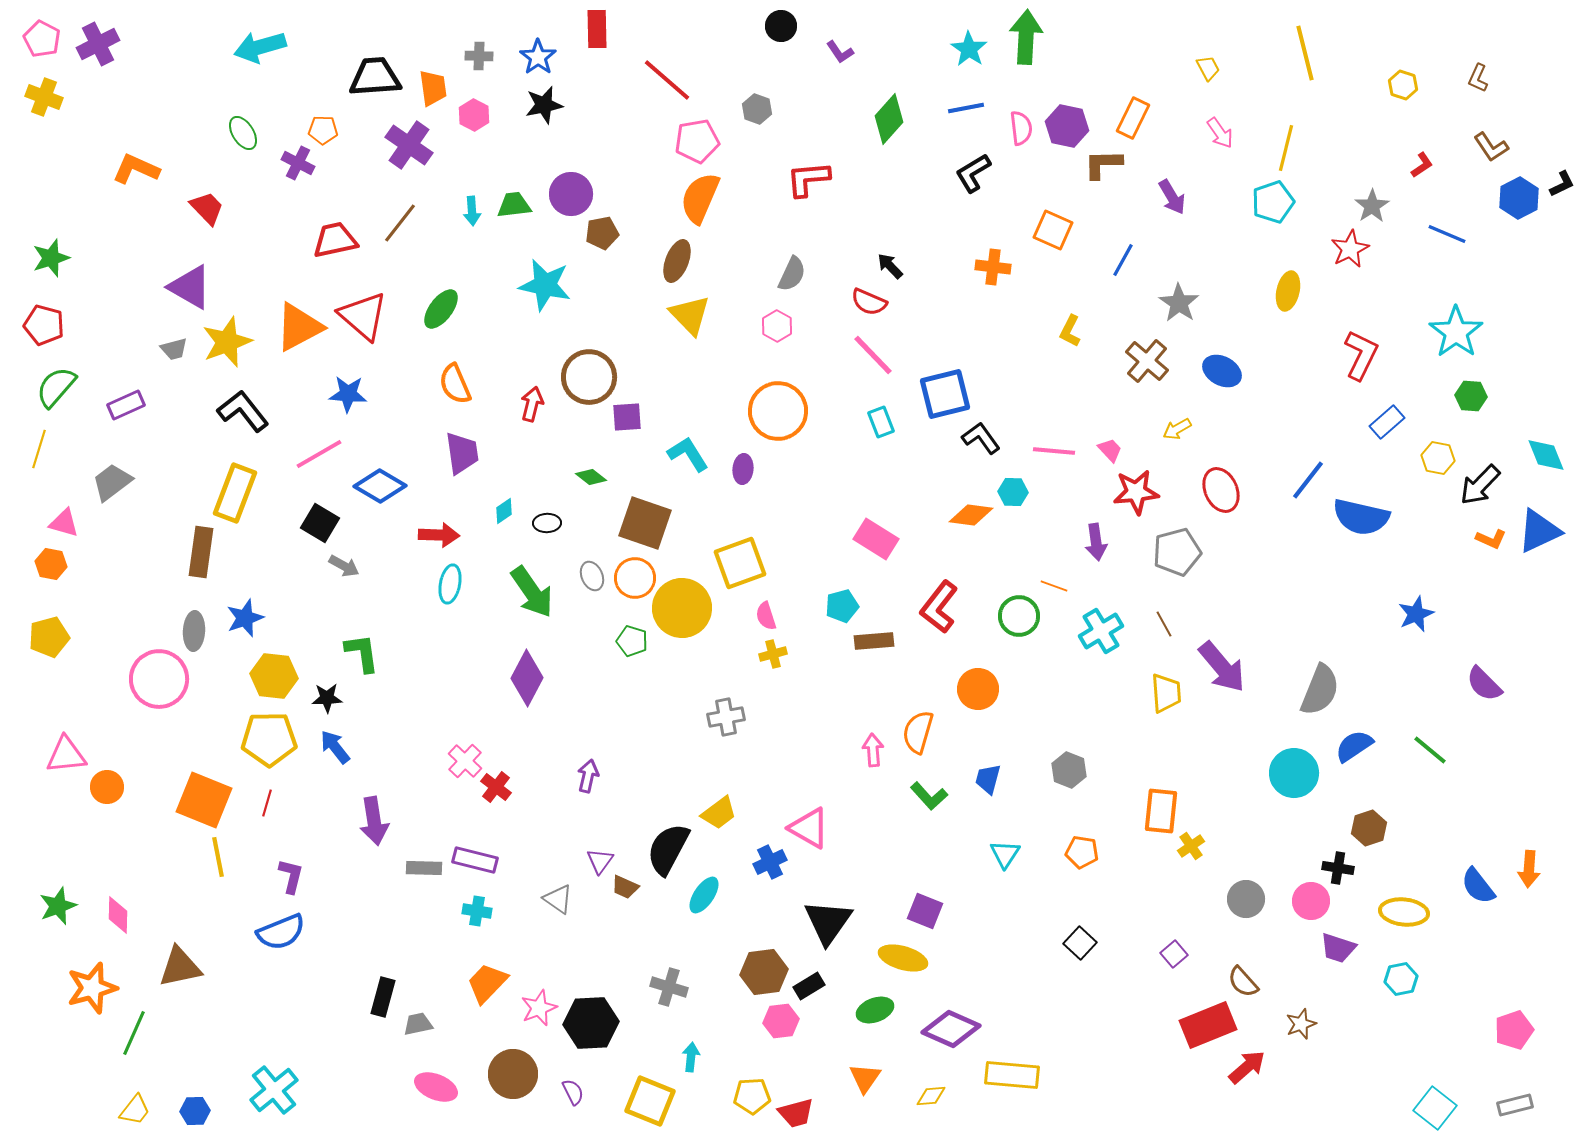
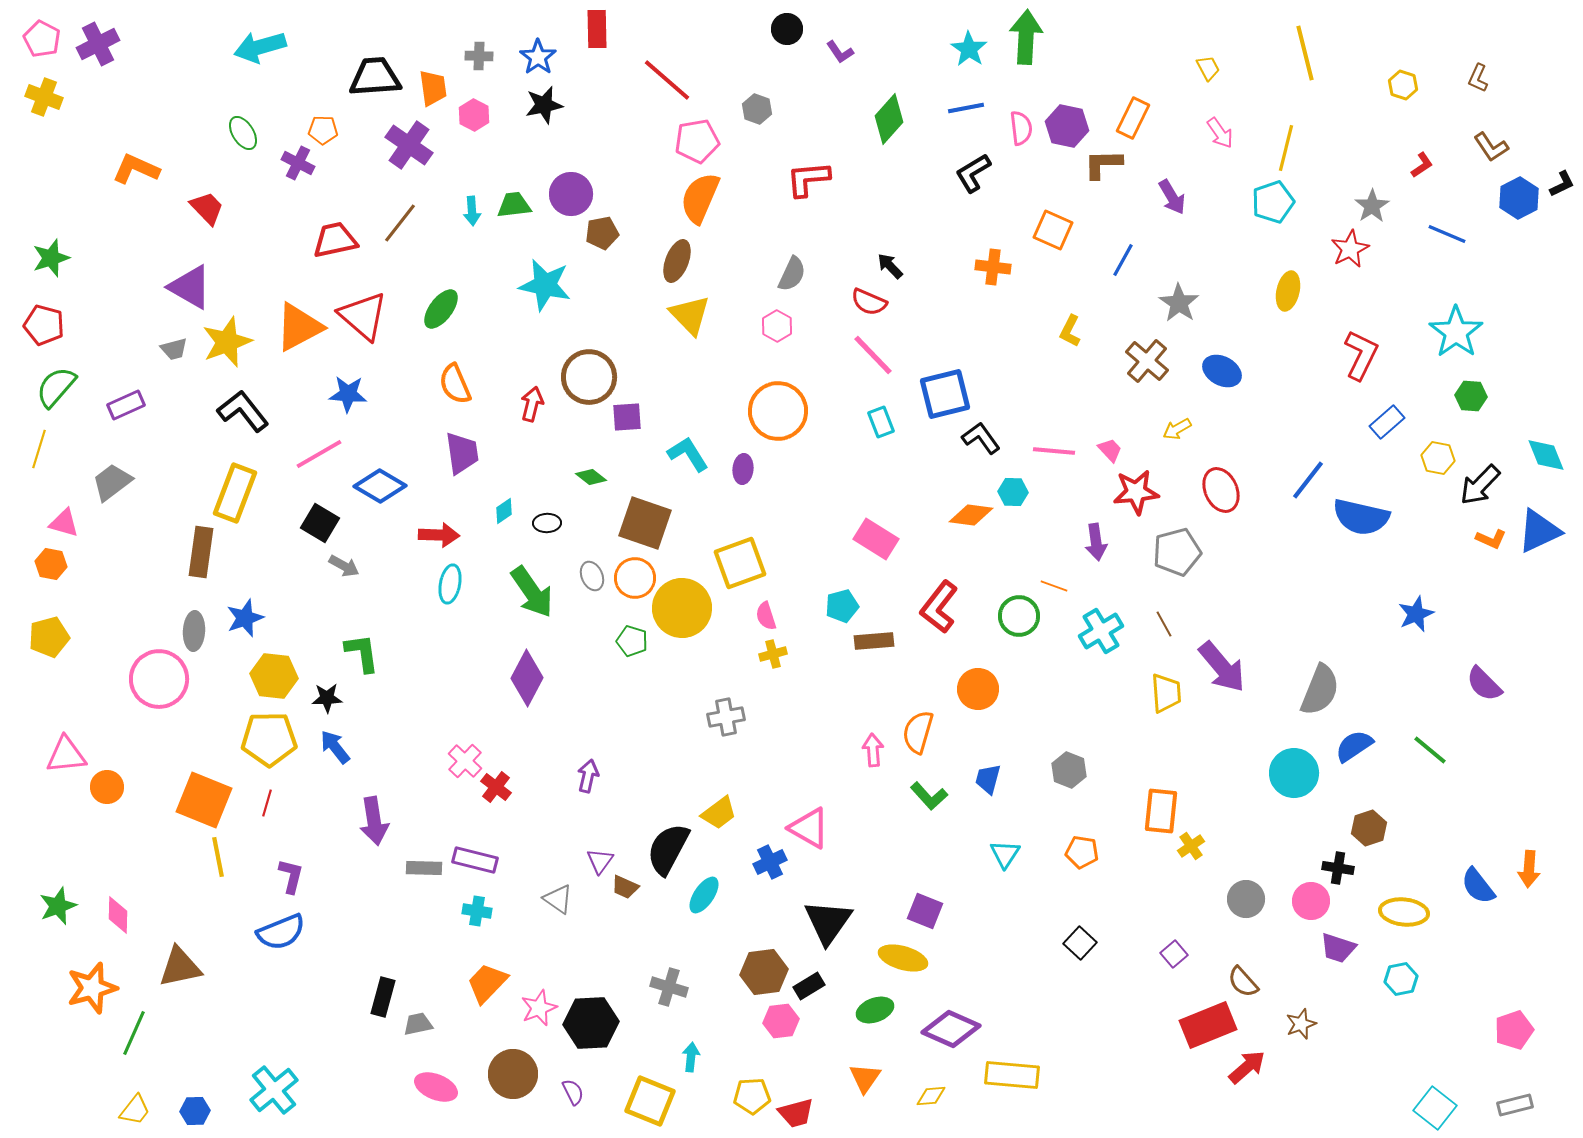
black circle at (781, 26): moved 6 px right, 3 px down
